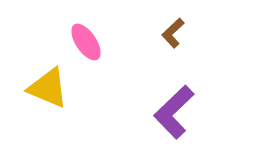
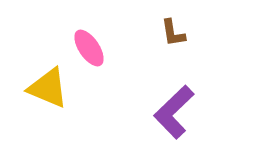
brown L-shape: rotated 56 degrees counterclockwise
pink ellipse: moved 3 px right, 6 px down
